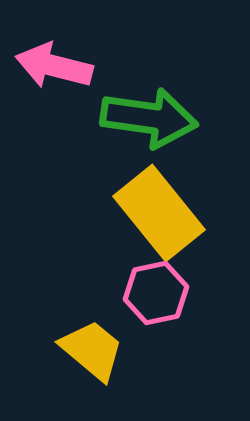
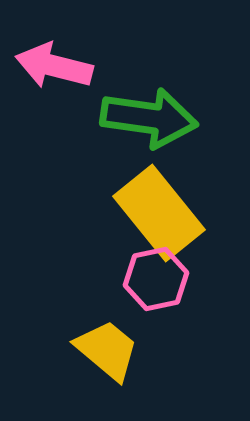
pink hexagon: moved 14 px up
yellow trapezoid: moved 15 px right
